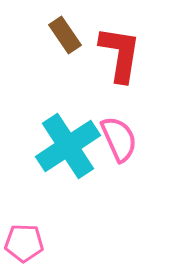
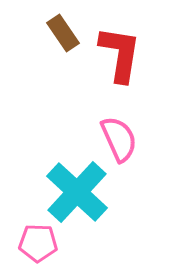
brown rectangle: moved 2 px left, 2 px up
cyan cross: moved 9 px right, 46 px down; rotated 14 degrees counterclockwise
pink pentagon: moved 14 px right
